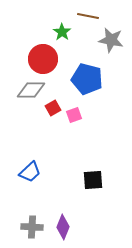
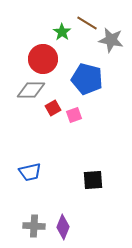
brown line: moved 1 px left, 7 px down; rotated 20 degrees clockwise
blue trapezoid: rotated 30 degrees clockwise
gray cross: moved 2 px right, 1 px up
